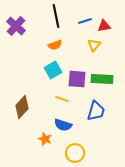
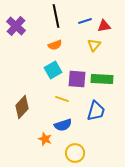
blue semicircle: rotated 36 degrees counterclockwise
